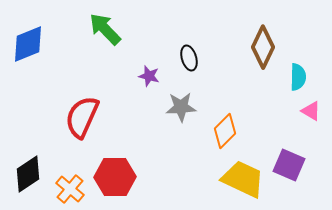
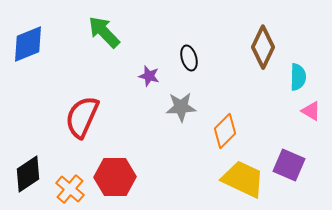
green arrow: moved 1 px left, 3 px down
